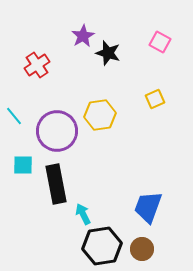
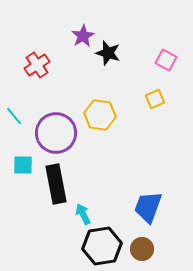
pink square: moved 6 px right, 18 px down
yellow hexagon: rotated 16 degrees clockwise
purple circle: moved 1 px left, 2 px down
